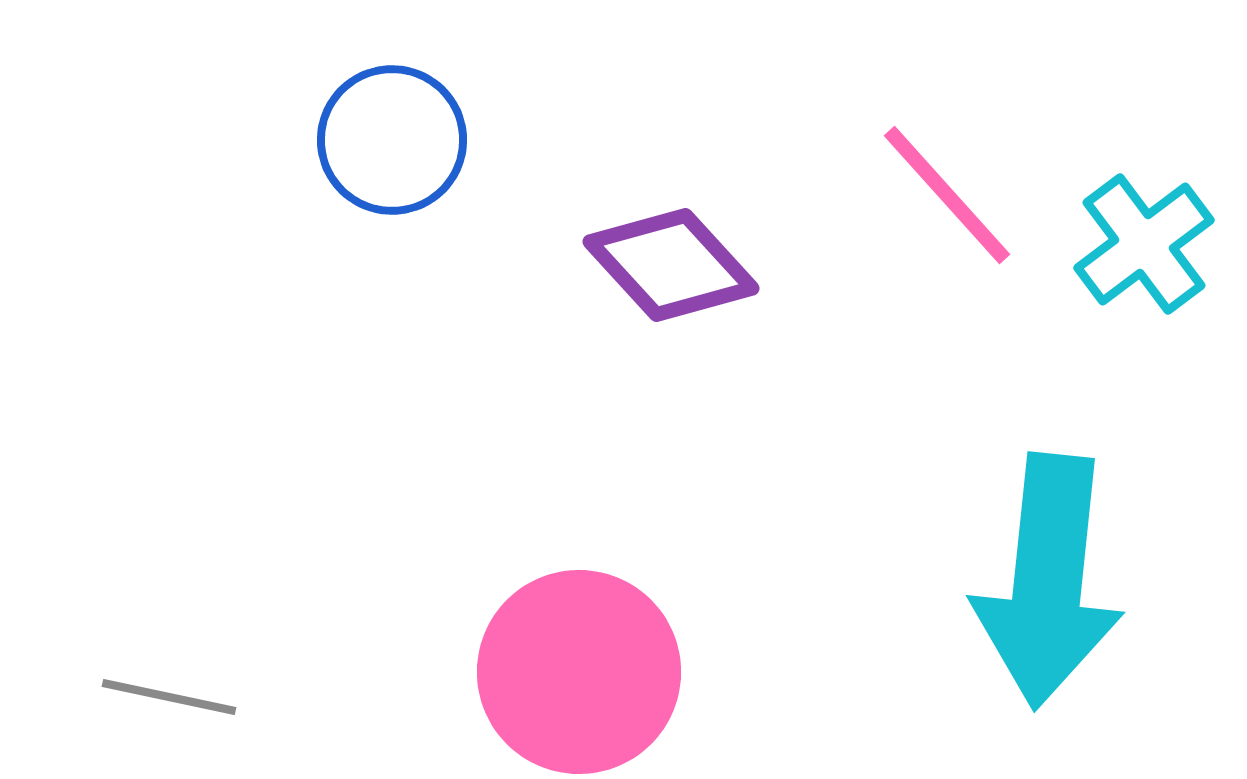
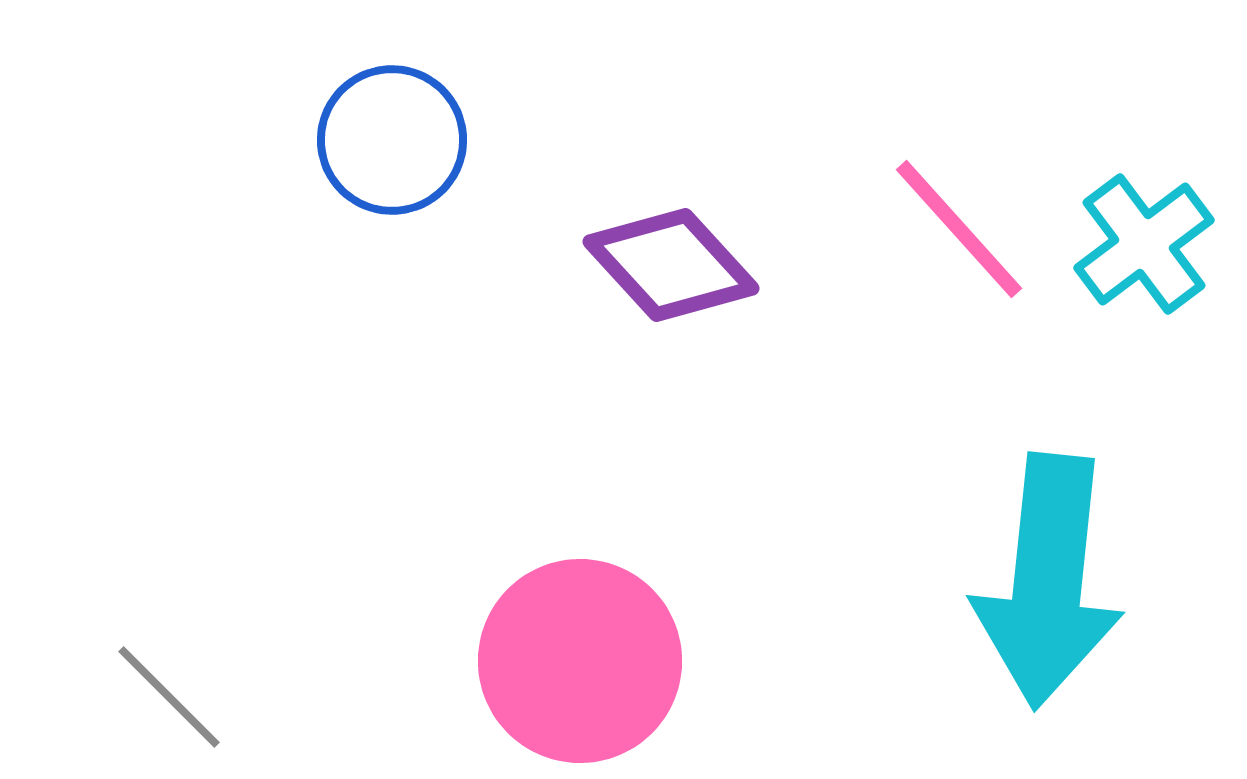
pink line: moved 12 px right, 34 px down
pink circle: moved 1 px right, 11 px up
gray line: rotated 33 degrees clockwise
